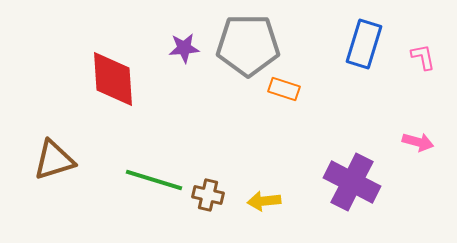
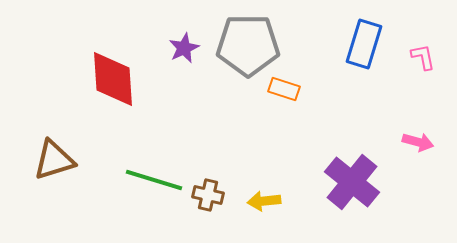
purple star: rotated 20 degrees counterclockwise
purple cross: rotated 12 degrees clockwise
